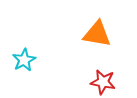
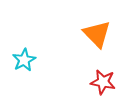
orange triangle: rotated 36 degrees clockwise
